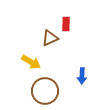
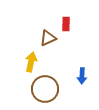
brown triangle: moved 2 px left
yellow arrow: rotated 108 degrees counterclockwise
brown circle: moved 2 px up
